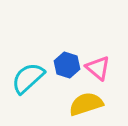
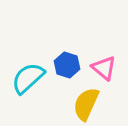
pink triangle: moved 6 px right
yellow semicircle: rotated 48 degrees counterclockwise
